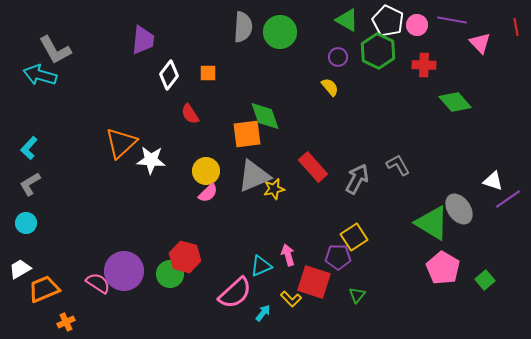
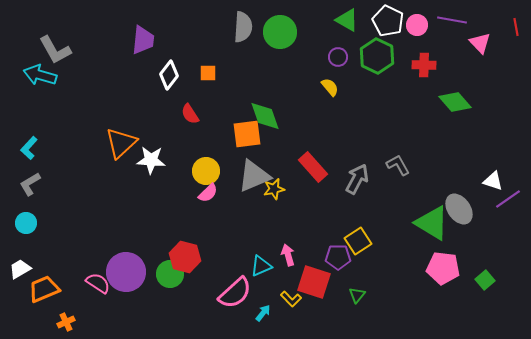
green hexagon at (378, 51): moved 1 px left, 5 px down
yellow square at (354, 237): moved 4 px right, 4 px down
pink pentagon at (443, 268): rotated 24 degrees counterclockwise
purple circle at (124, 271): moved 2 px right, 1 px down
